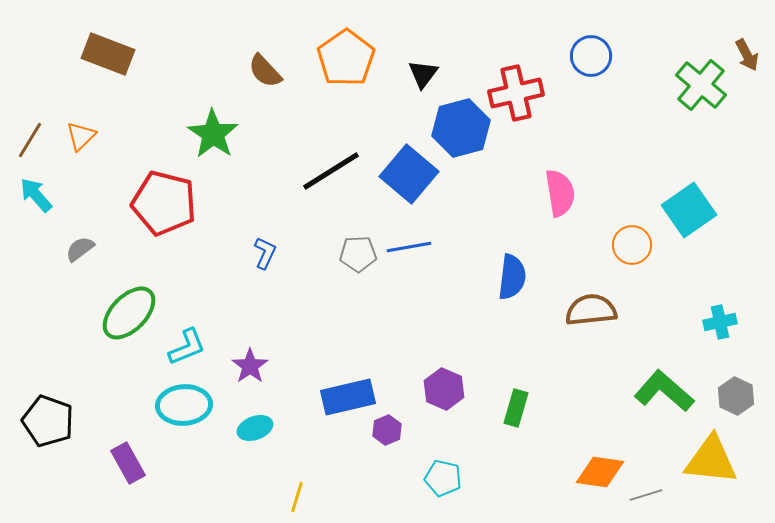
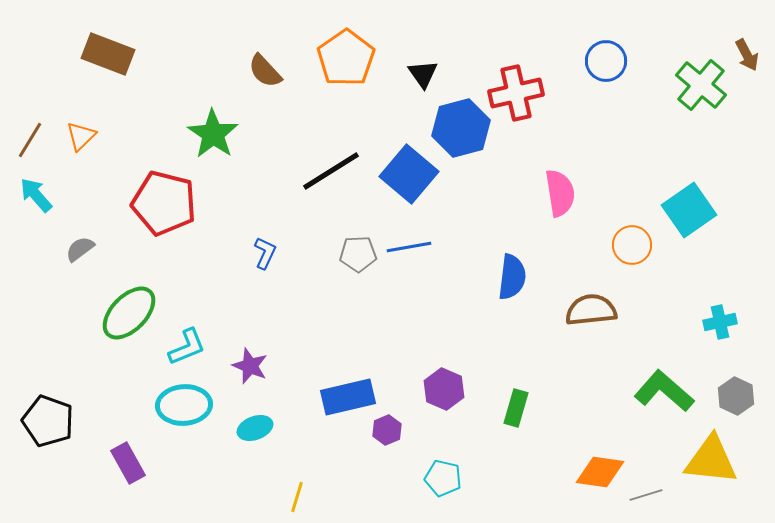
blue circle at (591, 56): moved 15 px right, 5 px down
black triangle at (423, 74): rotated 12 degrees counterclockwise
purple star at (250, 366): rotated 15 degrees counterclockwise
